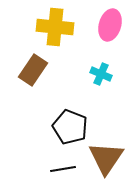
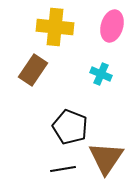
pink ellipse: moved 2 px right, 1 px down
